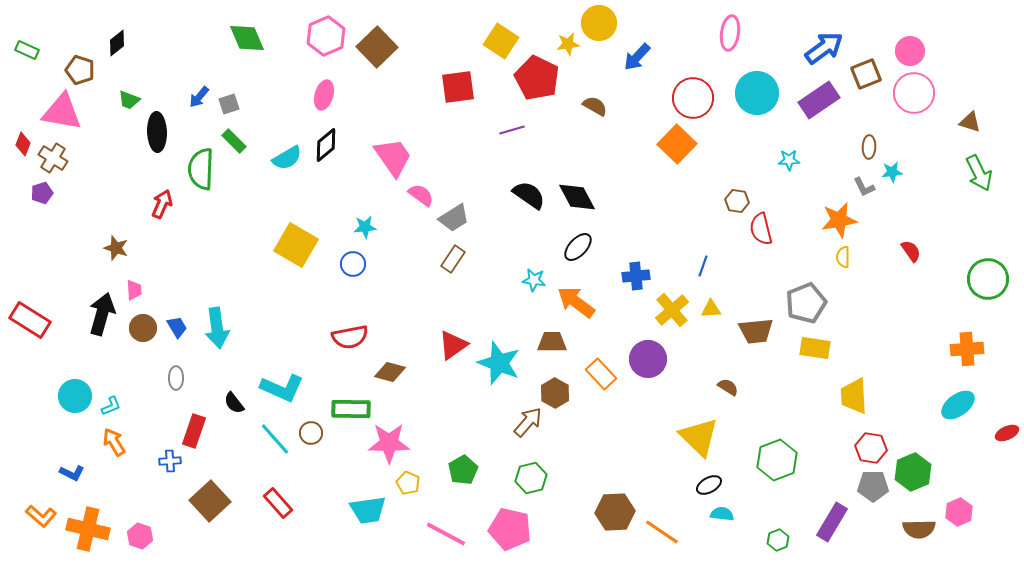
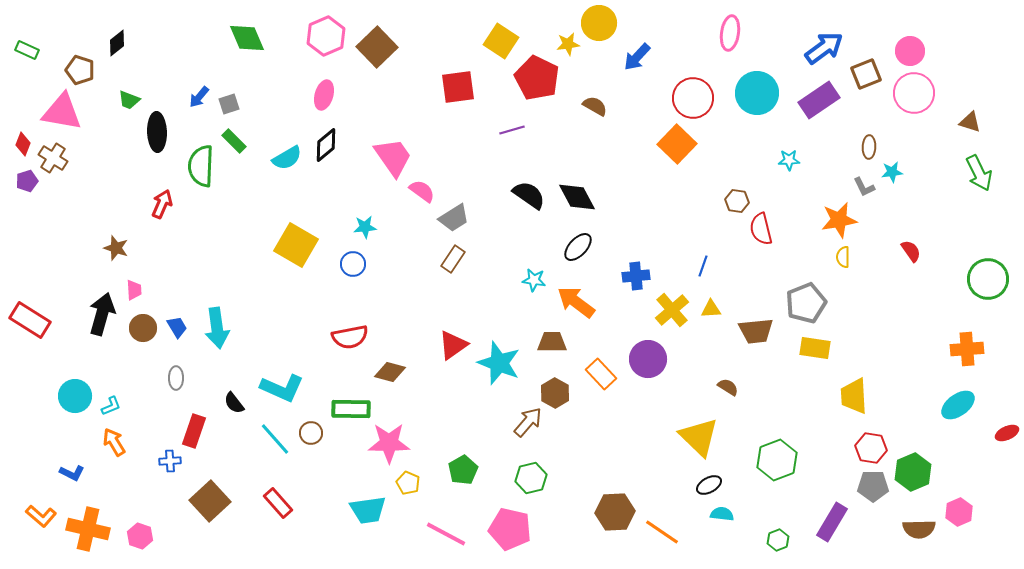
green semicircle at (201, 169): moved 3 px up
purple pentagon at (42, 193): moved 15 px left, 12 px up
pink semicircle at (421, 195): moved 1 px right, 4 px up
